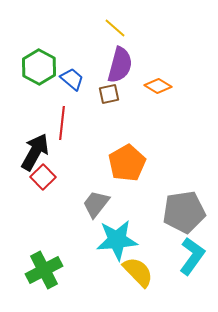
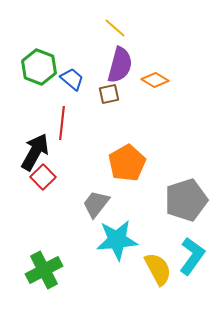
green hexagon: rotated 8 degrees counterclockwise
orange diamond: moved 3 px left, 6 px up
gray pentagon: moved 2 px right, 12 px up; rotated 9 degrees counterclockwise
yellow semicircle: moved 20 px right, 3 px up; rotated 16 degrees clockwise
